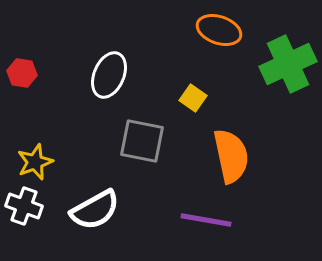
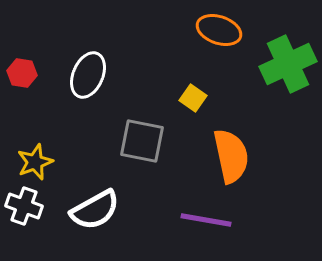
white ellipse: moved 21 px left
